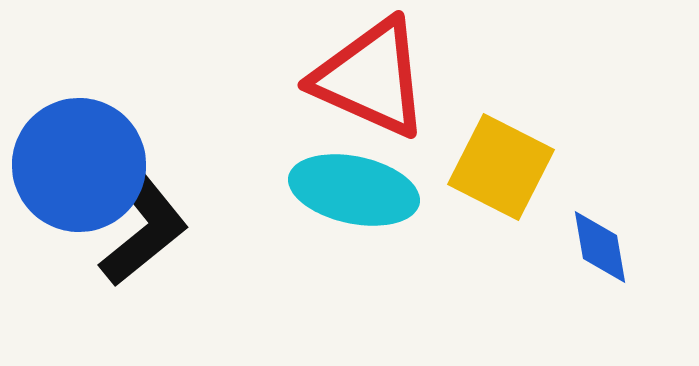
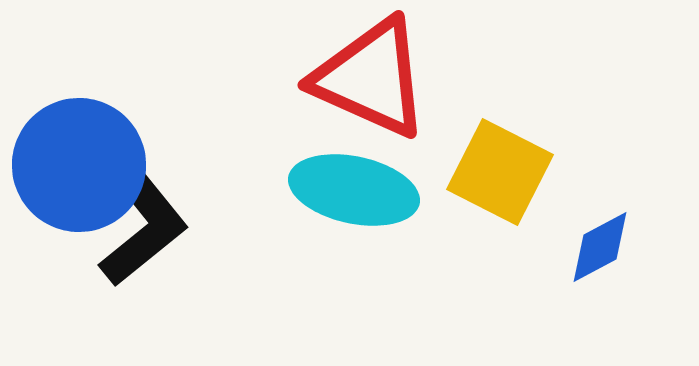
yellow square: moved 1 px left, 5 px down
blue diamond: rotated 72 degrees clockwise
